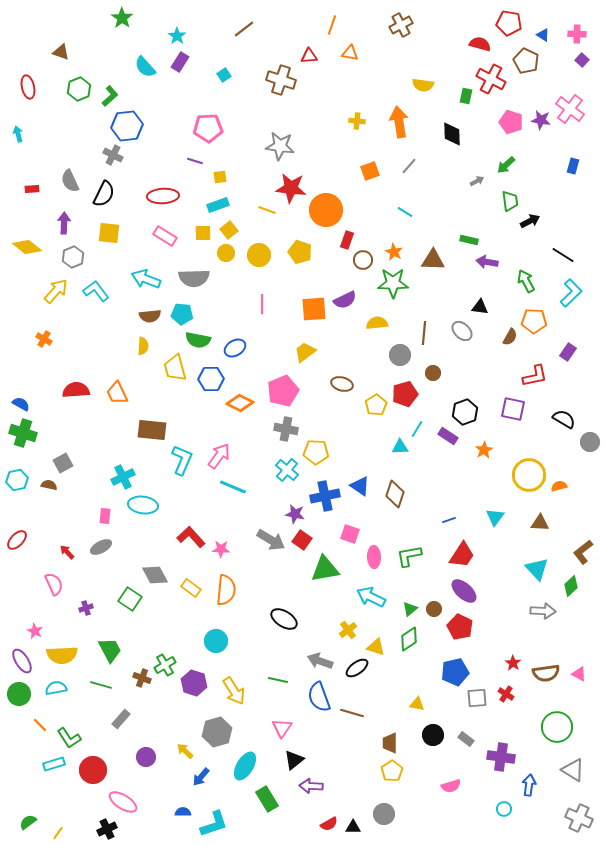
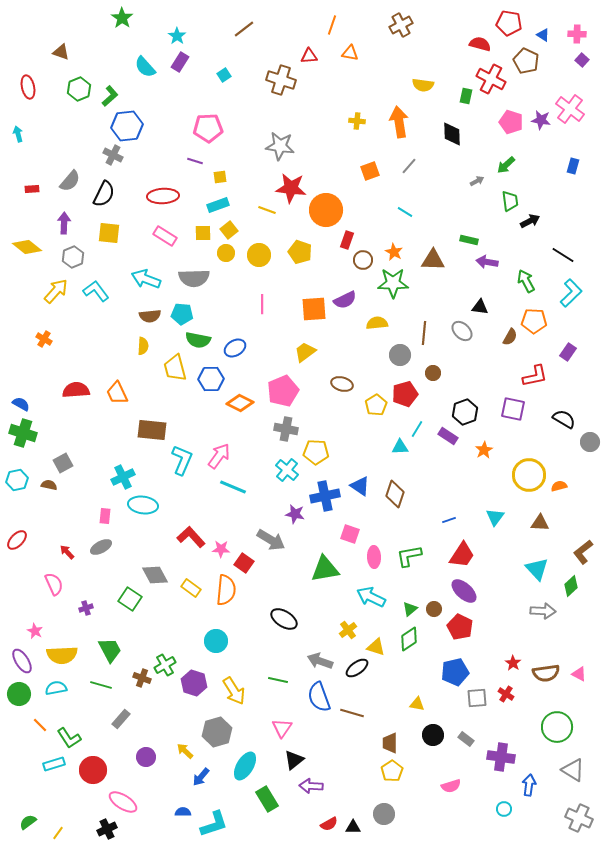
gray semicircle at (70, 181): rotated 115 degrees counterclockwise
red square at (302, 540): moved 58 px left, 23 px down
